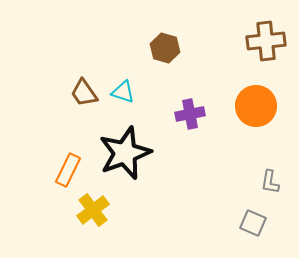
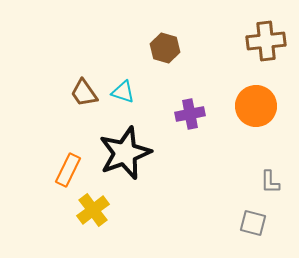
gray L-shape: rotated 10 degrees counterclockwise
gray square: rotated 8 degrees counterclockwise
